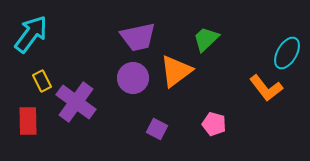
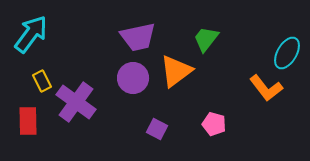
green trapezoid: rotated 8 degrees counterclockwise
